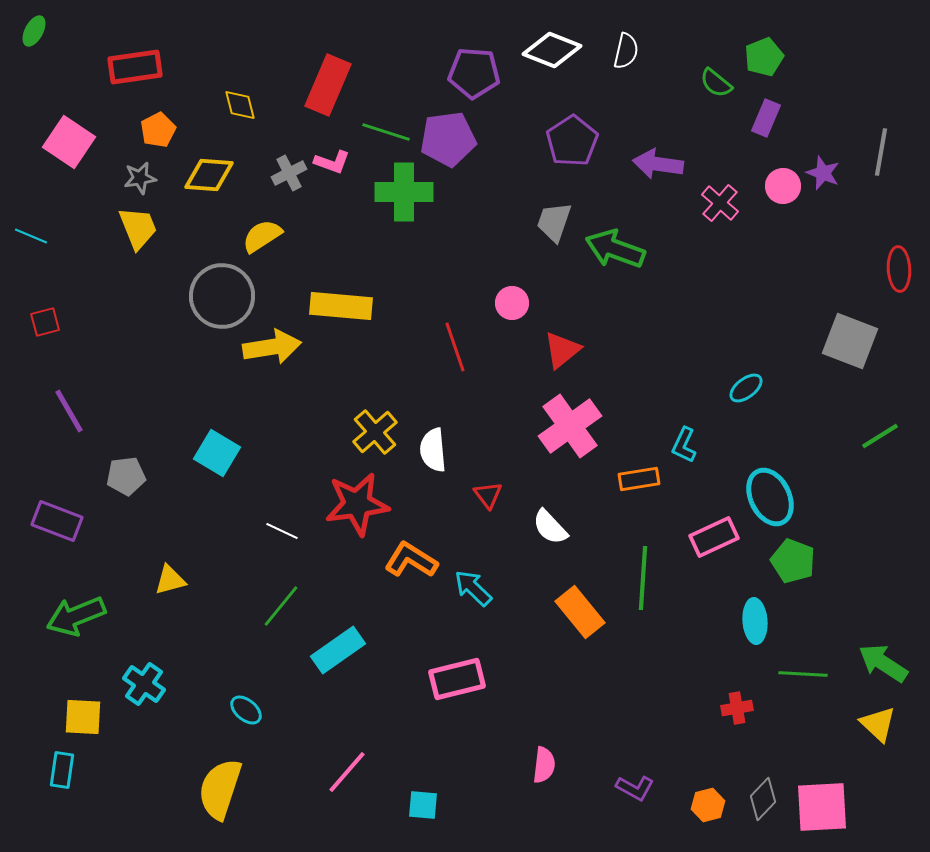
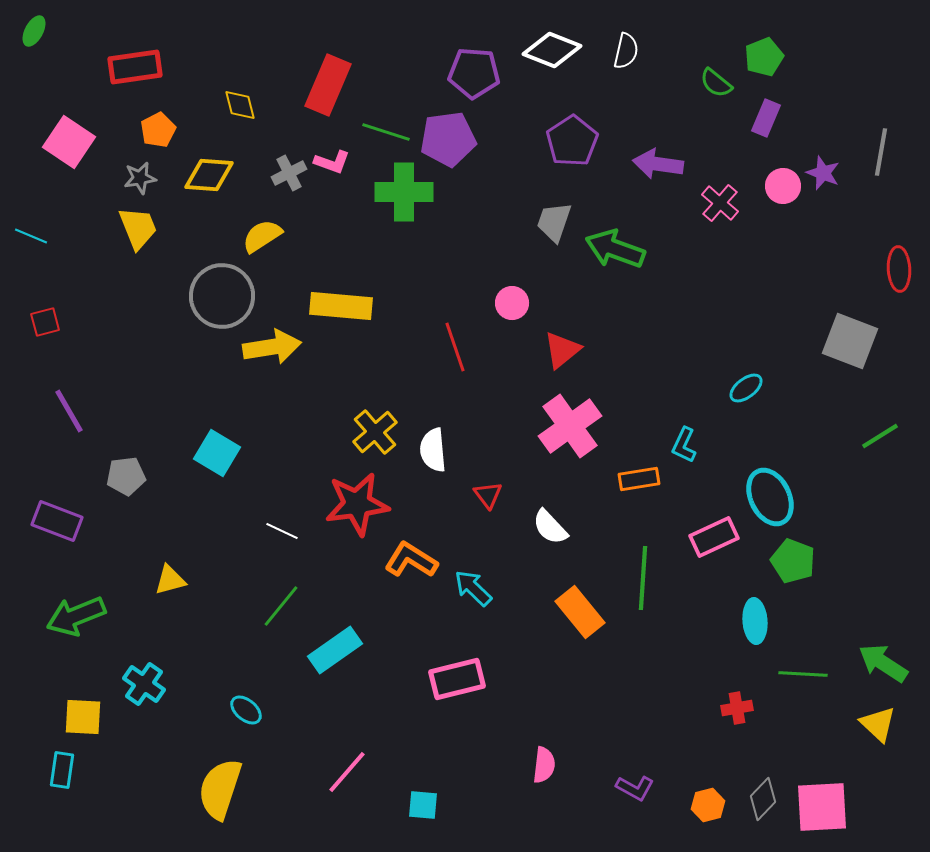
cyan rectangle at (338, 650): moved 3 px left
